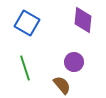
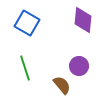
purple circle: moved 5 px right, 4 px down
